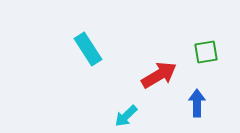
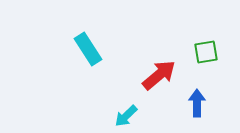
red arrow: rotated 9 degrees counterclockwise
